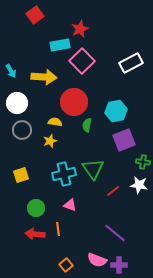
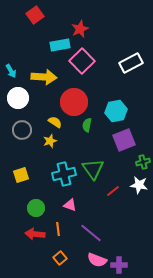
white circle: moved 1 px right, 5 px up
yellow semicircle: rotated 24 degrees clockwise
green cross: rotated 24 degrees counterclockwise
purple line: moved 24 px left
orange square: moved 6 px left, 7 px up
